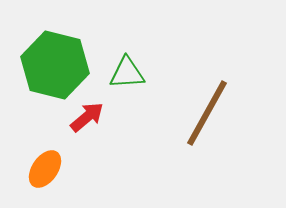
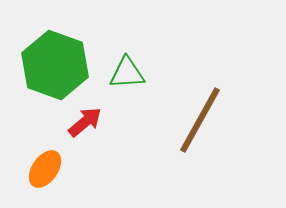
green hexagon: rotated 6 degrees clockwise
brown line: moved 7 px left, 7 px down
red arrow: moved 2 px left, 5 px down
